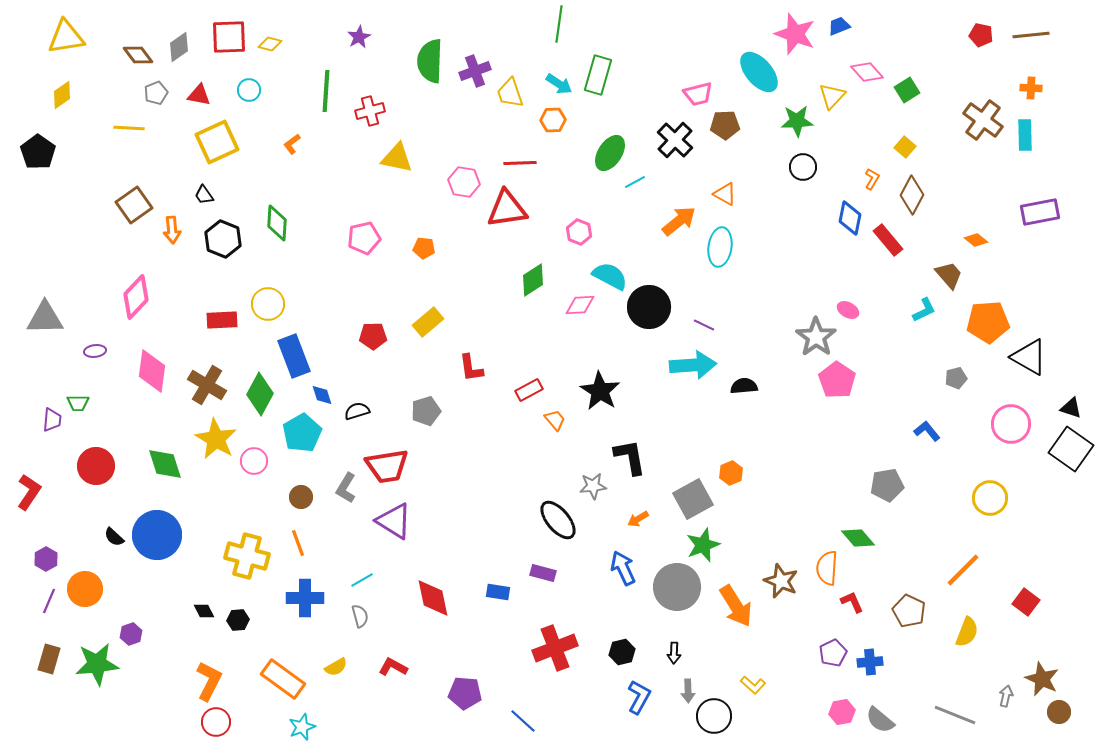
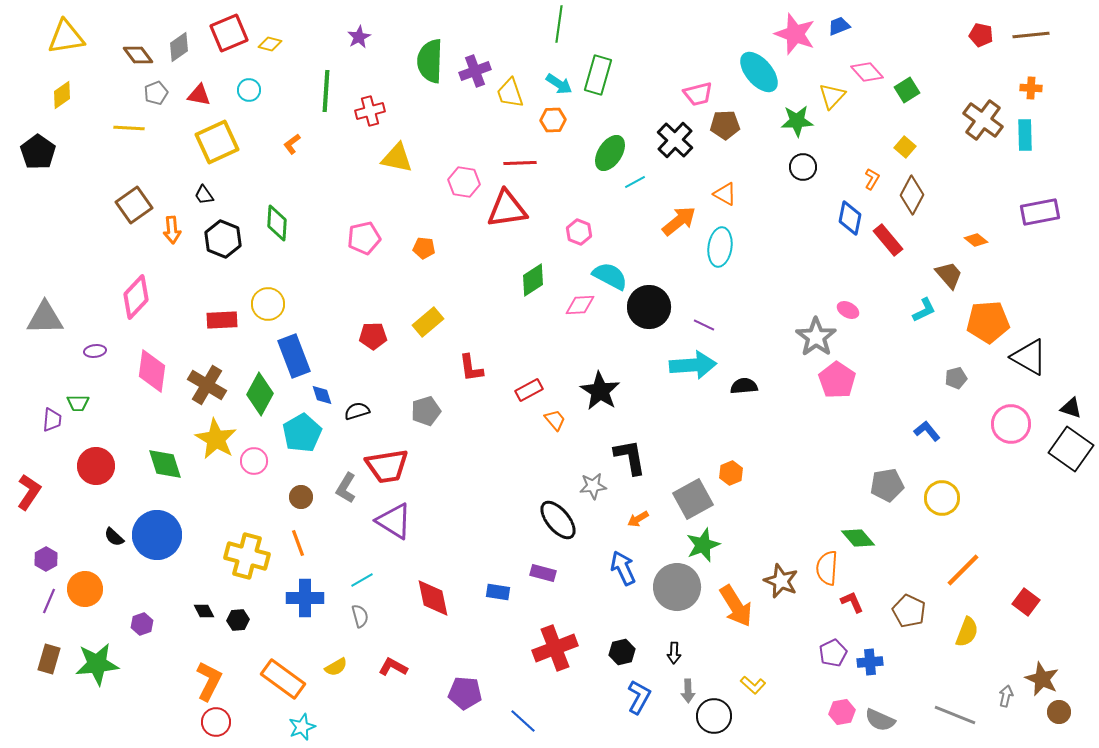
red square at (229, 37): moved 4 px up; rotated 21 degrees counterclockwise
yellow circle at (990, 498): moved 48 px left
purple hexagon at (131, 634): moved 11 px right, 10 px up
gray semicircle at (880, 720): rotated 16 degrees counterclockwise
